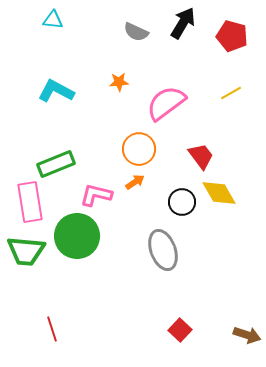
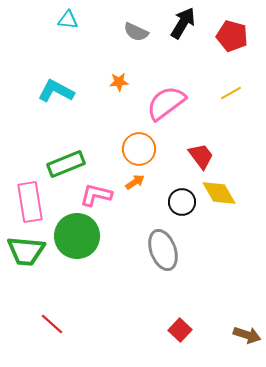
cyan triangle: moved 15 px right
green rectangle: moved 10 px right
red line: moved 5 px up; rotated 30 degrees counterclockwise
